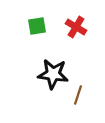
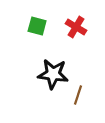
green square: rotated 24 degrees clockwise
